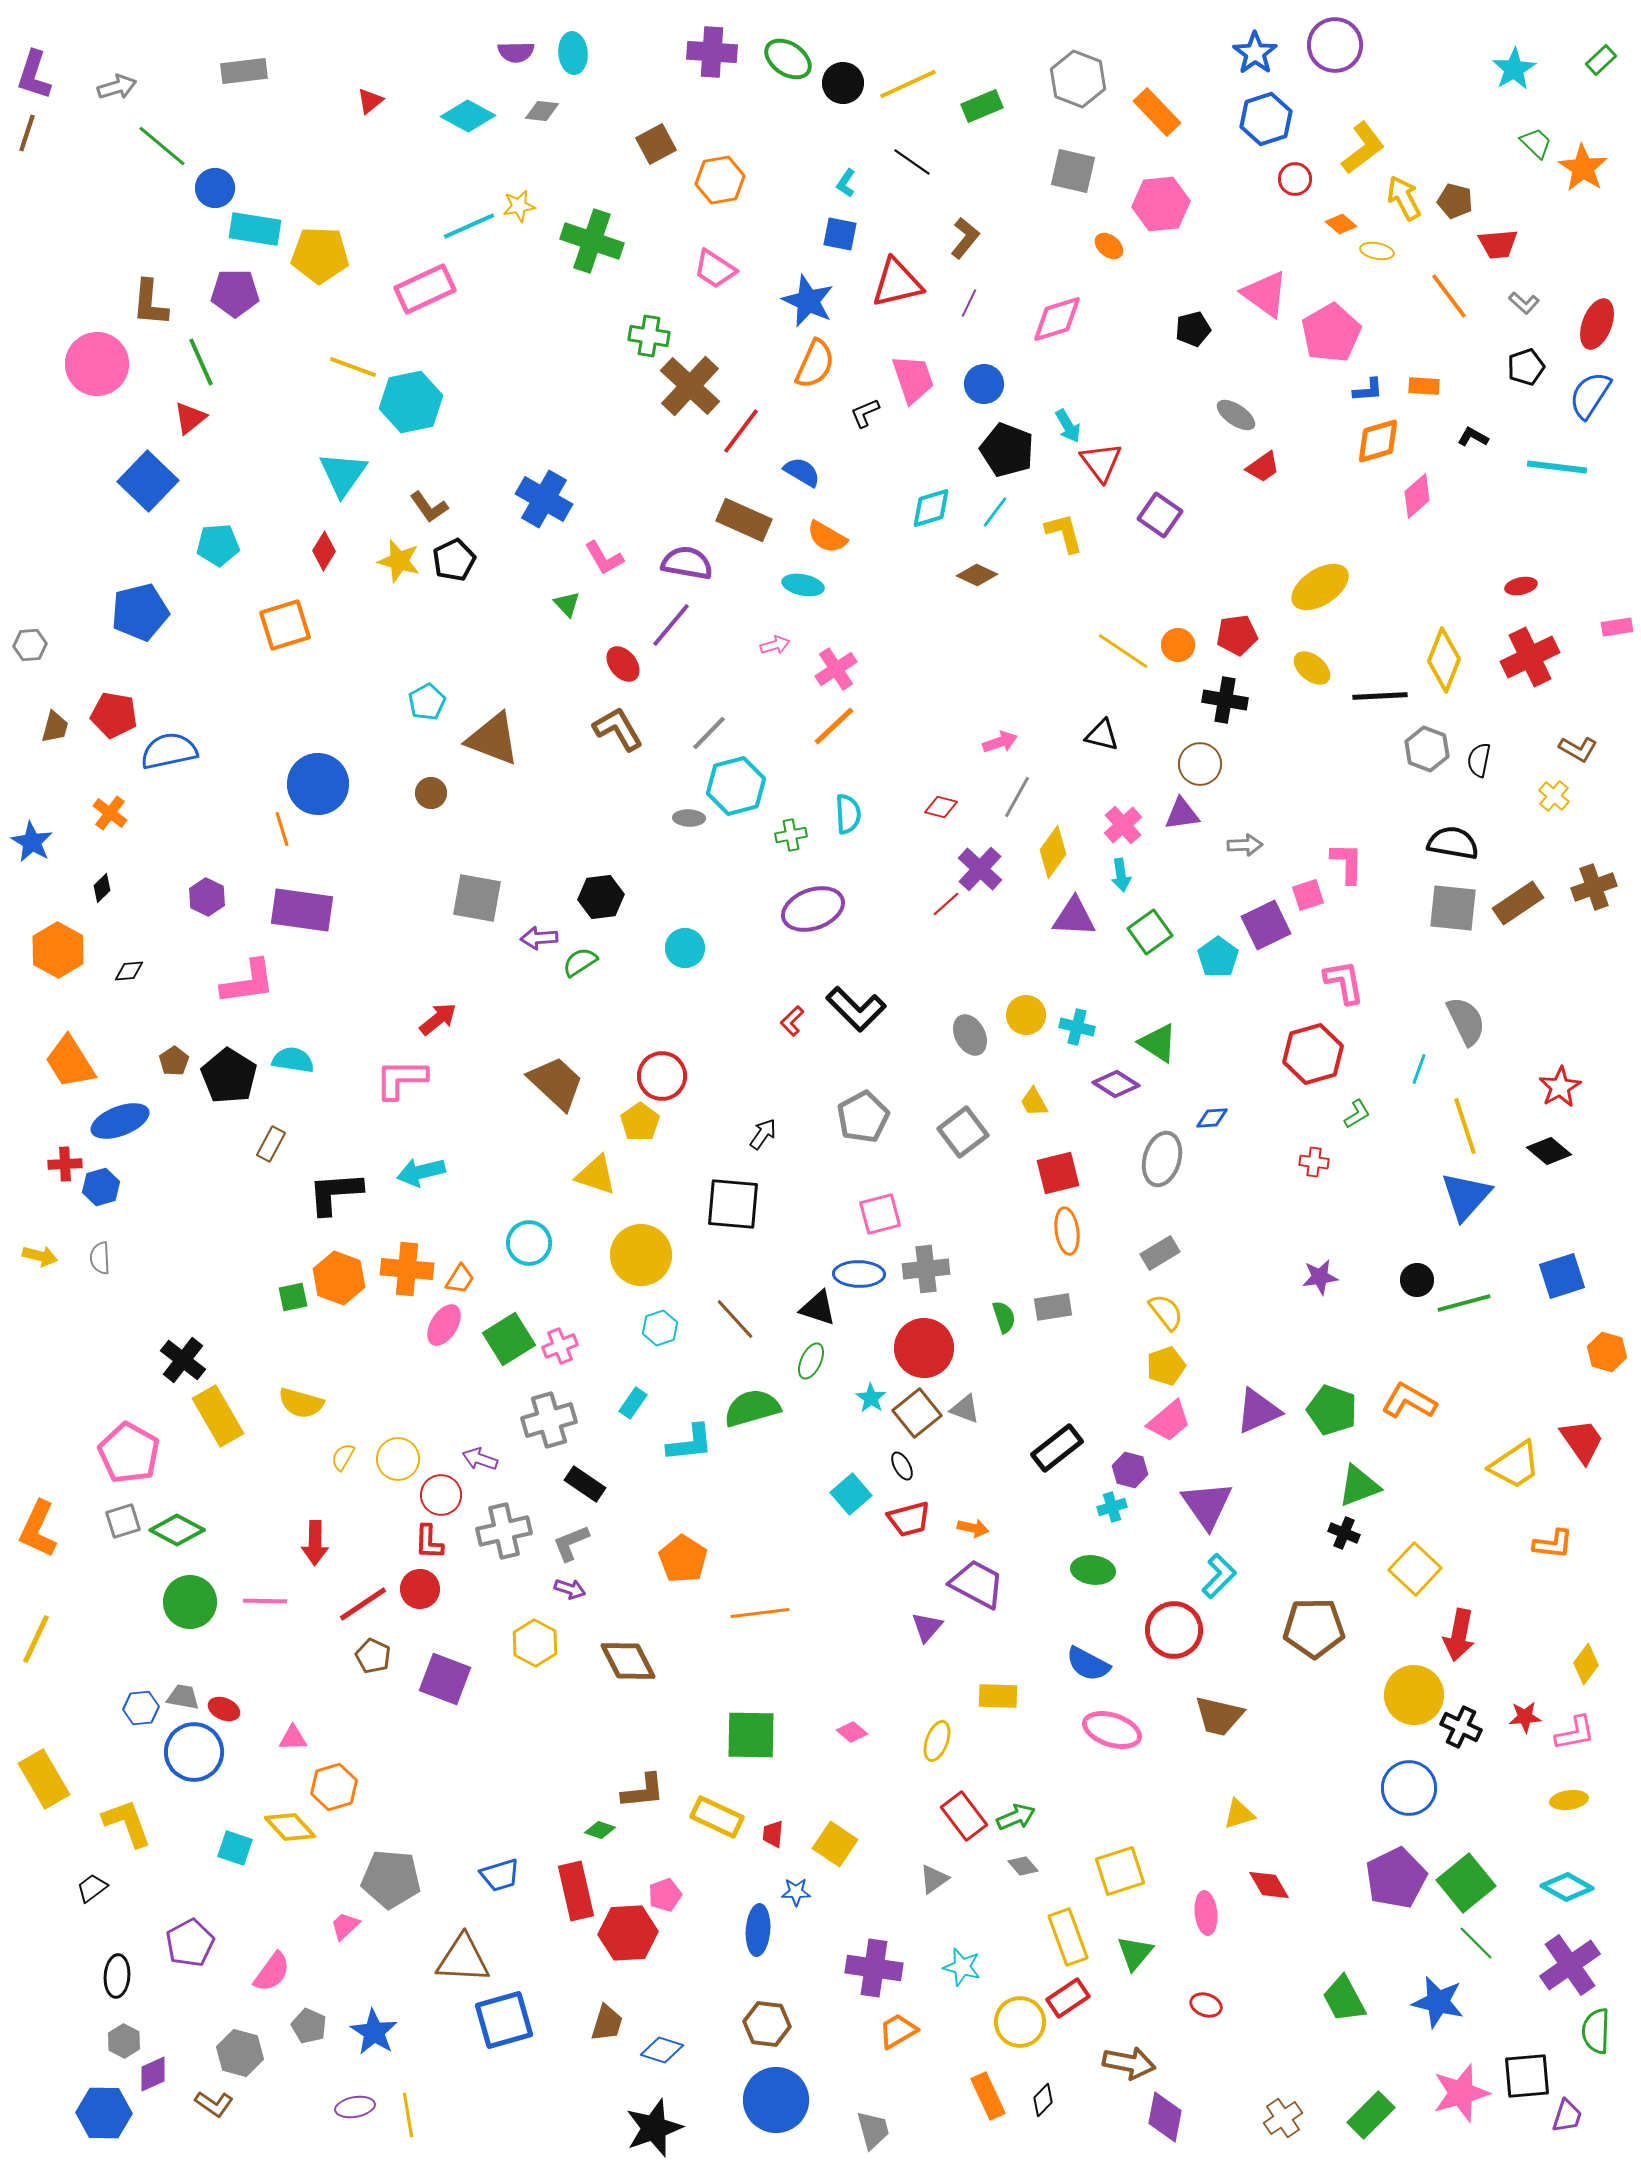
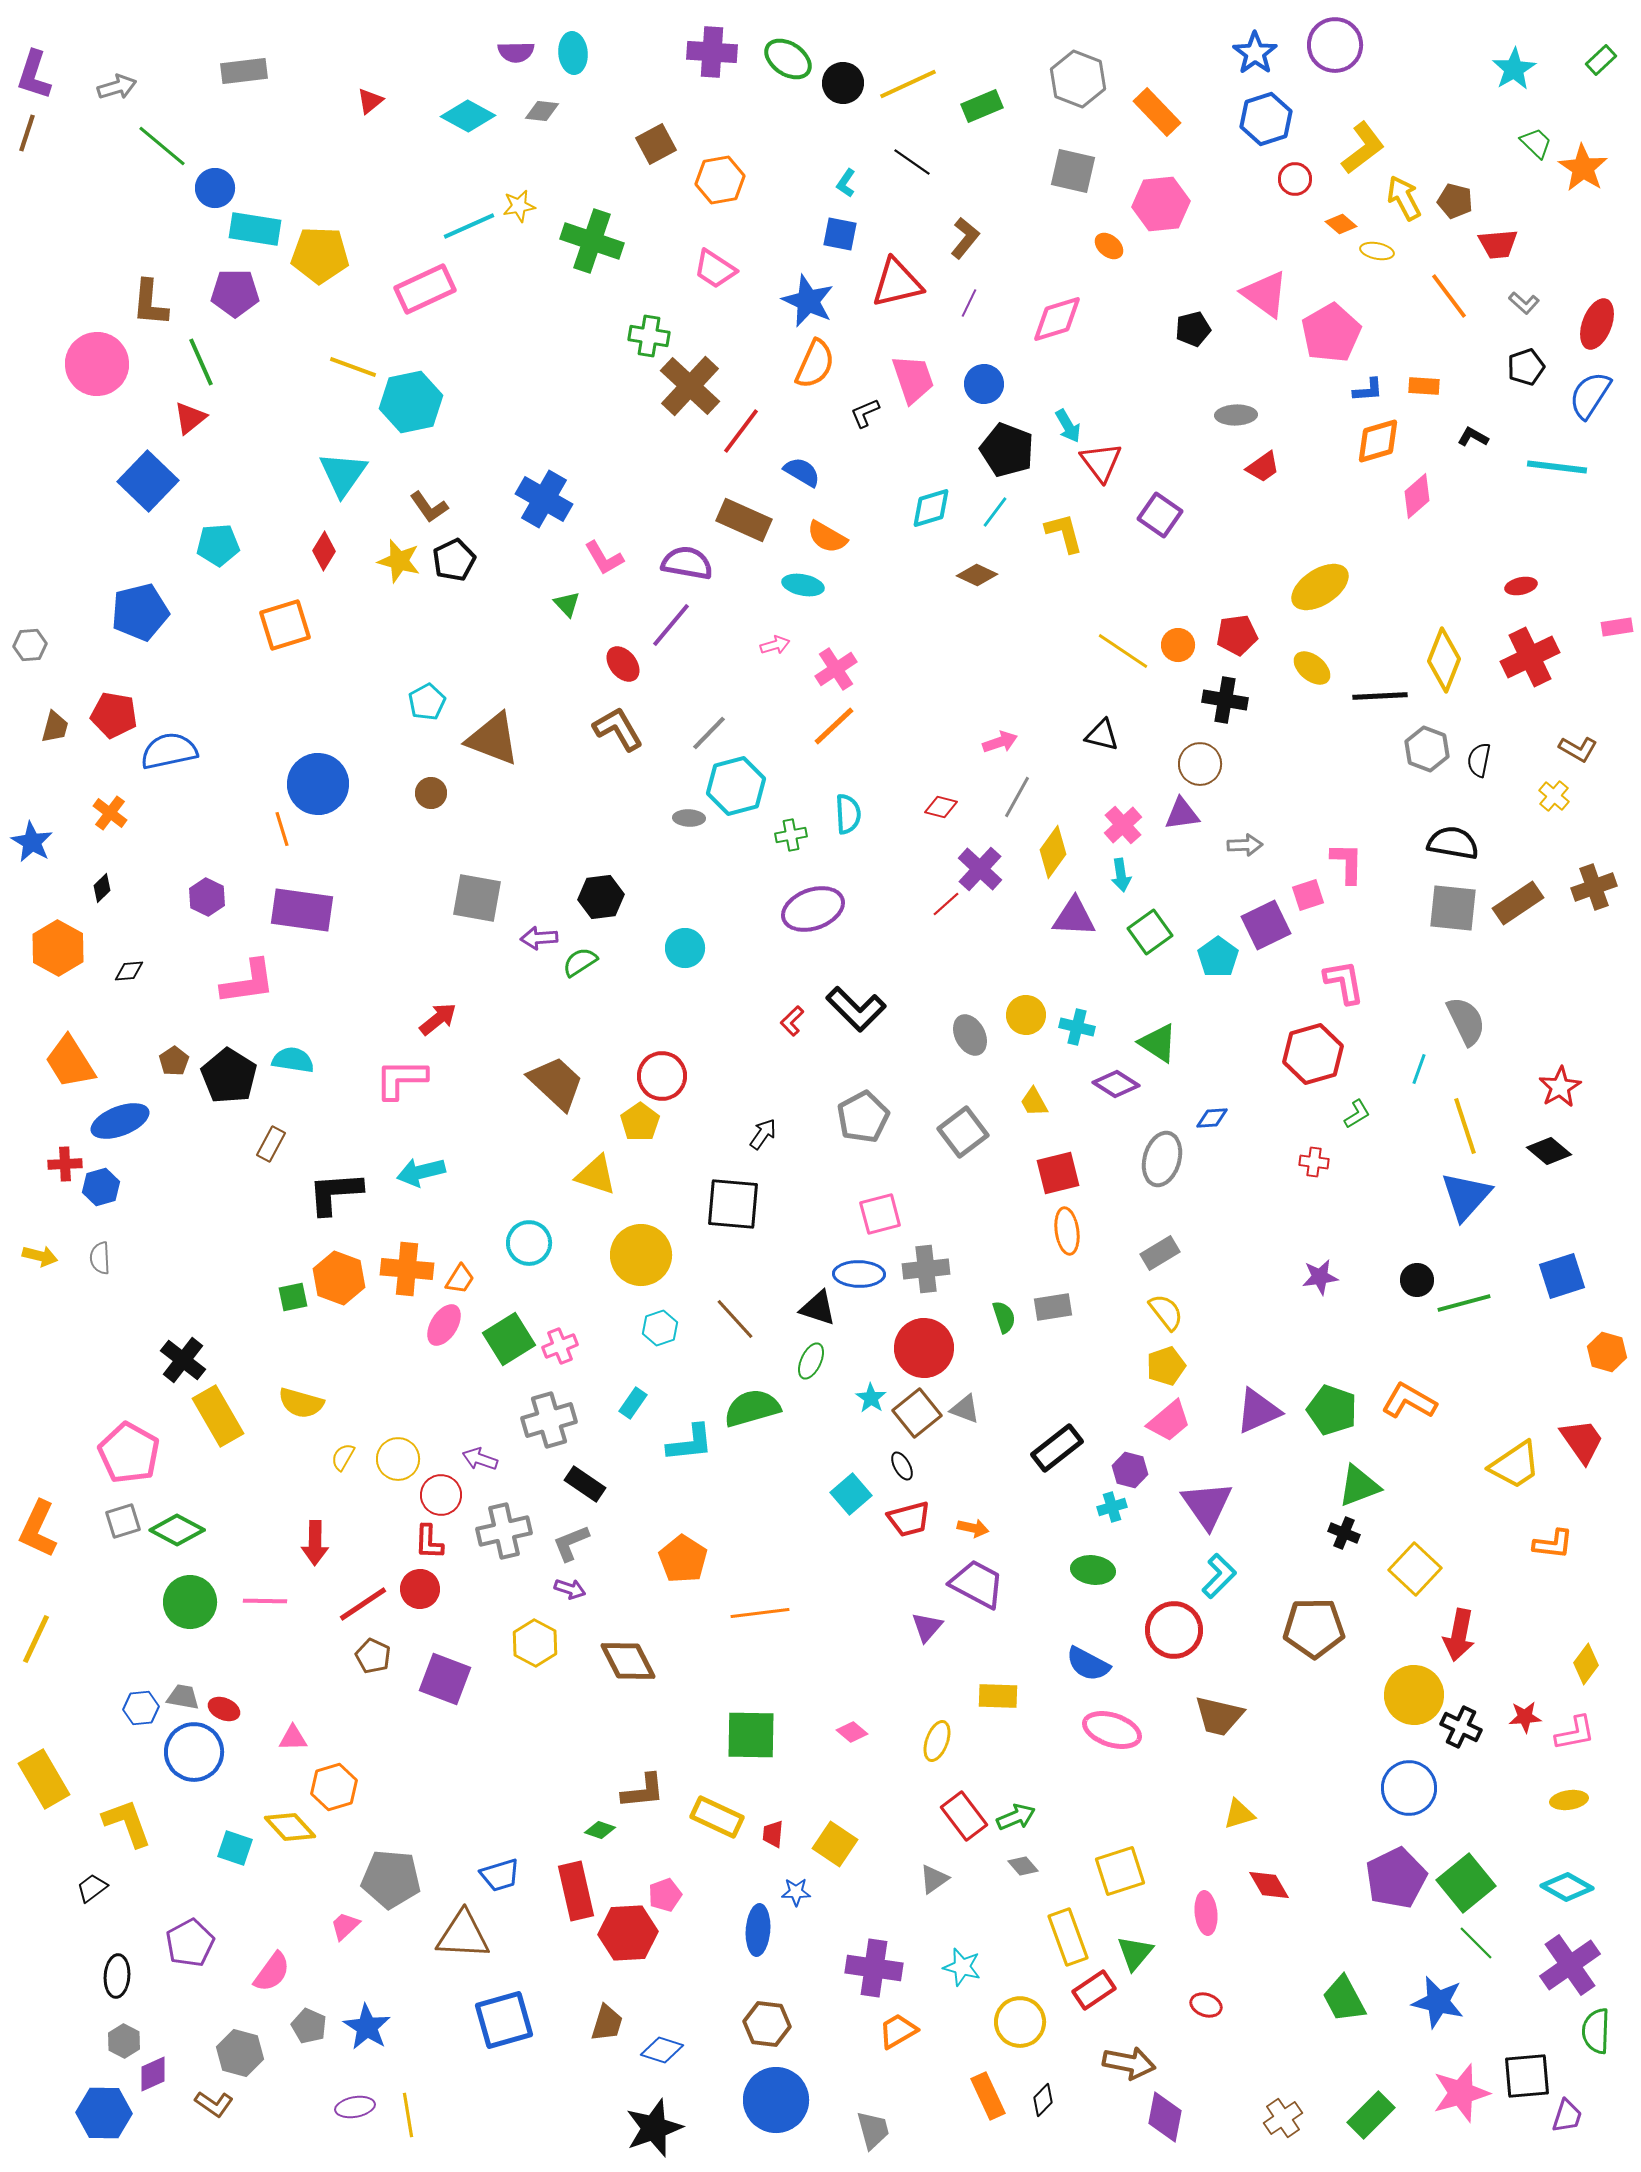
gray ellipse at (1236, 415): rotated 36 degrees counterclockwise
orange hexagon at (58, 950): moved 2 px up
brown triangle at (463, 1959): moved 24 px up
red rectangle at (1068, 1998): moved 26 px right, 8 px up
blue star at (374, 2032): moved 7 px left, 5 px up
